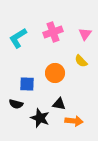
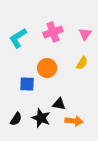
yellow semicircle: moved 1 px right, 2 px down; rotated 104 degrees counterclockwise
orange circle: moved 8 px left, 5 px up
black semicircle: moved 15 px down; rotated 72 degrees counterclockwise
black star: moved 1 px right
